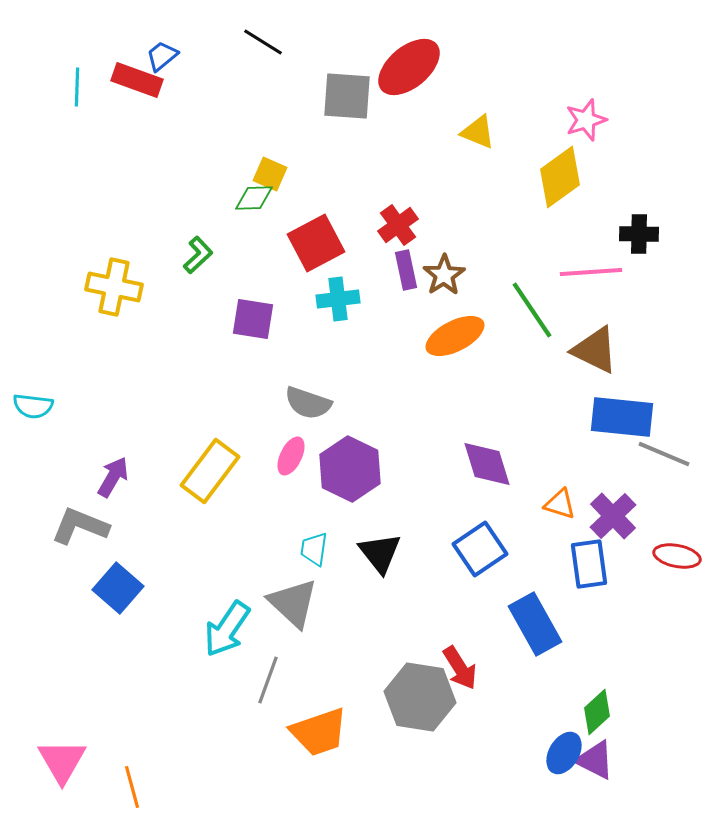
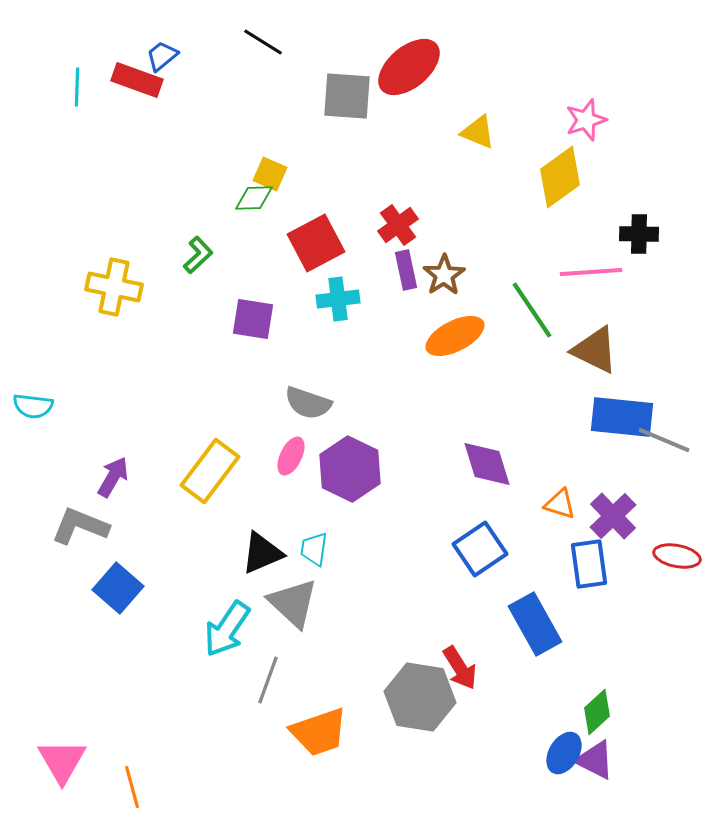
gray line at (664, 454): moved 14 px up
black triangle at (380, 553): moved 118 px left; rotated 45 degrees clockwise
